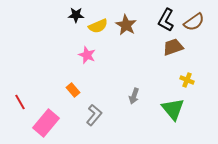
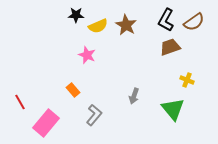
brown trapezoid: moved 3 px left
